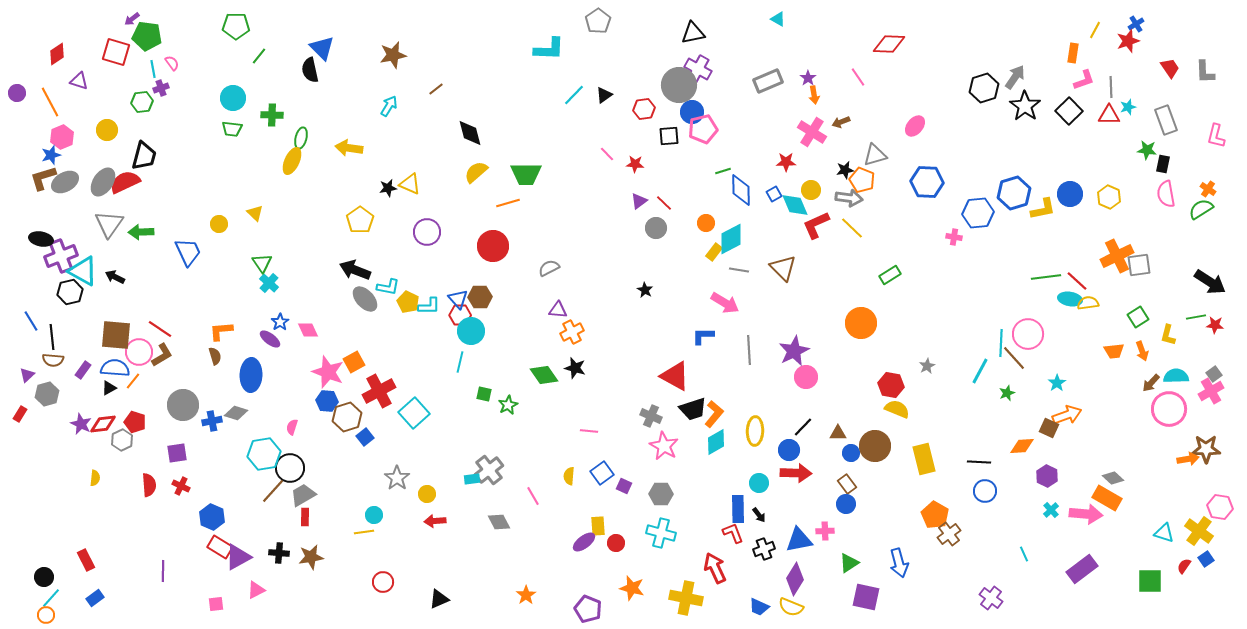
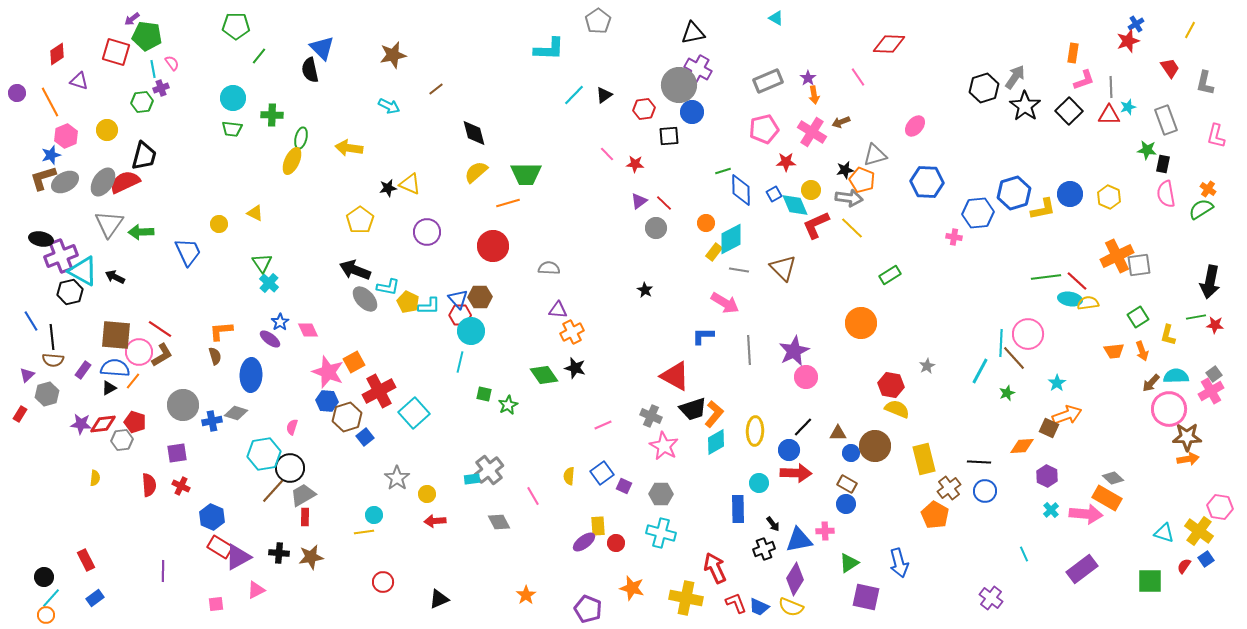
cyan triangle at (778, 19): moved 2 px left, 1 px up
yellow line at (1095, 30): moved 95 px right
gray L-shape at (1205, 72): moved 11 px down; rotated 15 degrees clockwise
cyan arrow at (389, 106): rotated 85 degrees clockwise
pink pentagon at (703, 129): moved 61 px right
black diamond at (470, 133): moved 4 px right
pink hexagon at (62, 137): moved 4 px right, 1 px up
yellow triangle at (255, 213): rotated 18 degrees counterclockwise
gray semicircle at (549, 268): rotated 30 degrees clockwise
black arrow at (1210, 282): rotated 68 degrees clockwise
purple star at (81, 424): rotated 20 degrees counterclockwise
pink line at (589, 431): moved 14 px right, 6 px up; rotated 30 degrees counterclockwise
gray hexagon at (122, 440): rotated 20 degrees clockwise
brown star at (1206, 449): moved 19 px left, 12 px up
brown rectangle at (847, 484): rotated 24 degrees counterclockwise
black arrow at (759, 515): moved 14 px right, 9 px down
red L-shape at (733, 533): moved 3 px right, 70 px down
brown cross at (949, 534): moved 46 px up
